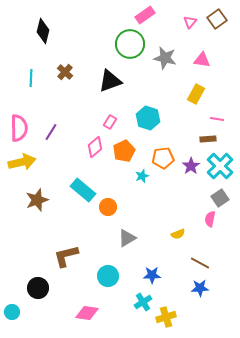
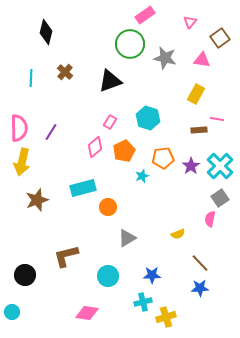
brown square at (217, 19): moved 3 px right, 19 px down
black diamond at (43, 31): moved 3 px right, 1 px down
brown rectangle at (208, 139): moved 9 px left, 9 px up
yellow arrow at (22, 162): rotated 116 degrees clockwise
cyan rectangle at (83, 190): moved 2 px up; rotated 55 degrees counterclockwise
brown line at (200, 263): rotated 18 degrees clockwise
black circle at (38, 288): moved 13 px left, 13 px up
cyan cross at (143, 302): rotated 18 degrees clockwise
